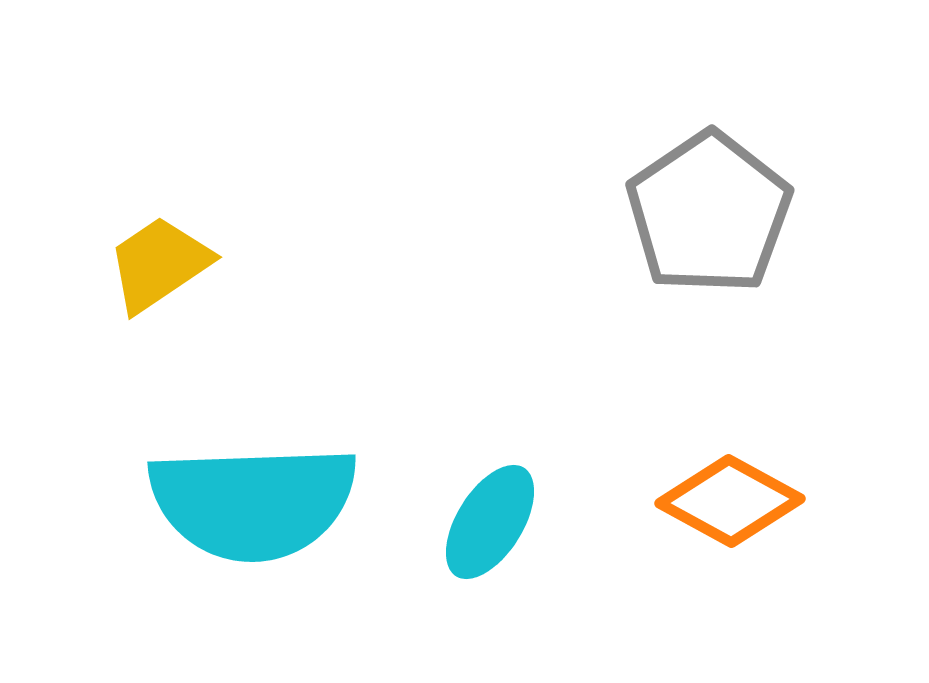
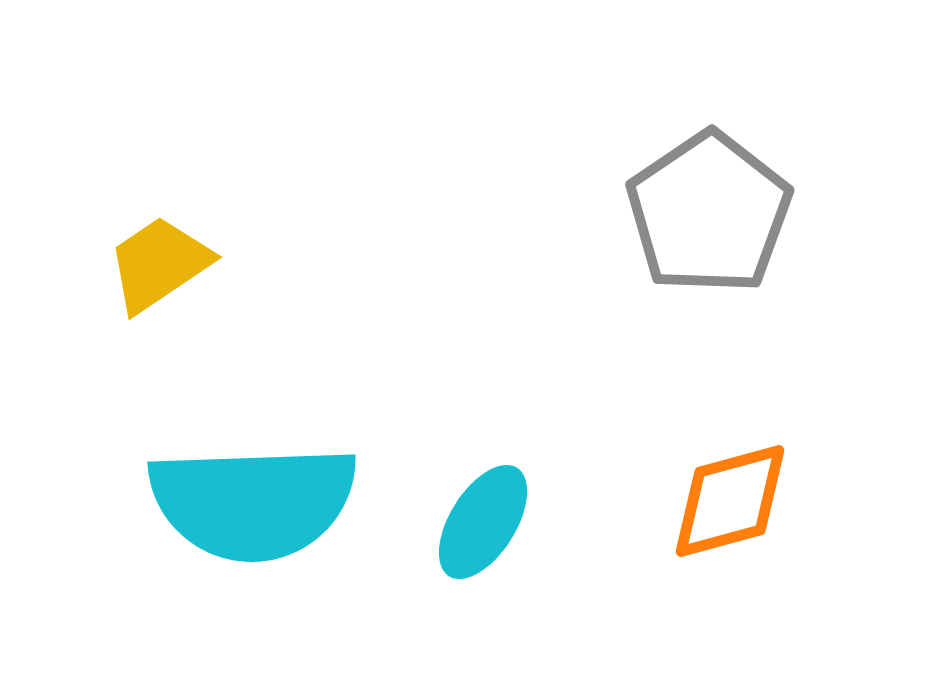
orange diamond: rotated 44 degrees counterclockwise
cyan ellipse: moved 7 px left
